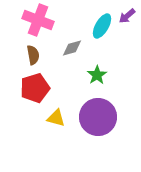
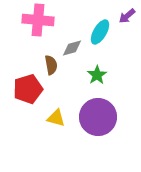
pink cross: rotated 16 degrees counterclockwise
cyan ellipse: moved 2 px left, 6 px down
brown semicircle: moved 18 px right, 10 px down
red pentagon: moved 7 px left, 1 px down
